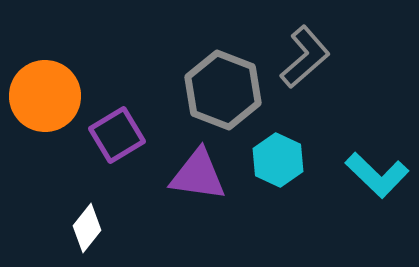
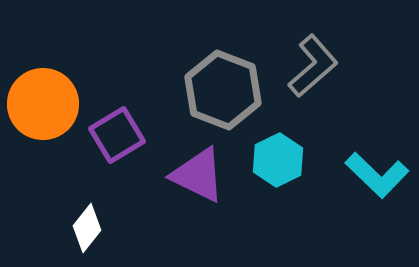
gray L-shape: moved 8 px right, 9 px down
orange circle: moved 2 px left, 8 px down
cyan hexagon: rotated 9 degrees clockwise
purple triangle: rotated 18 degrees clockwise
